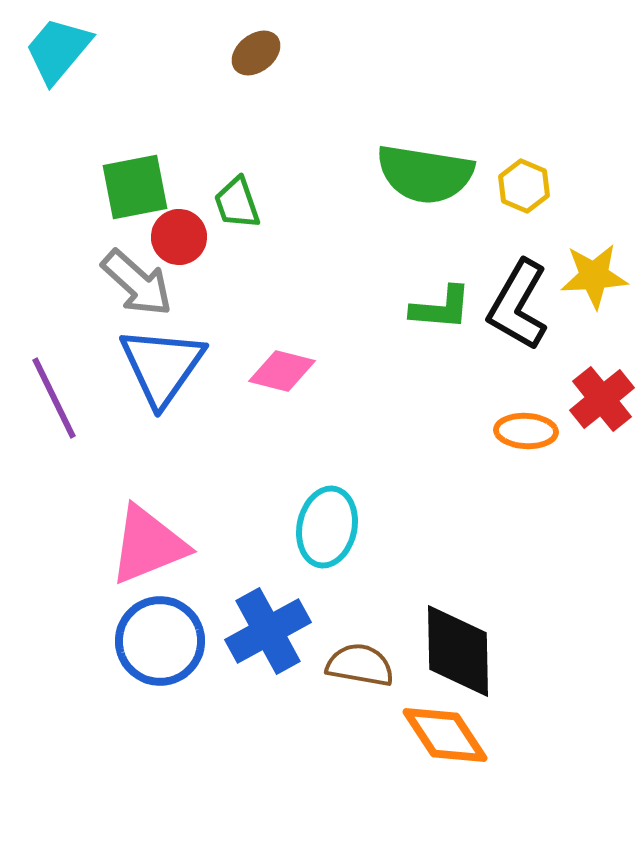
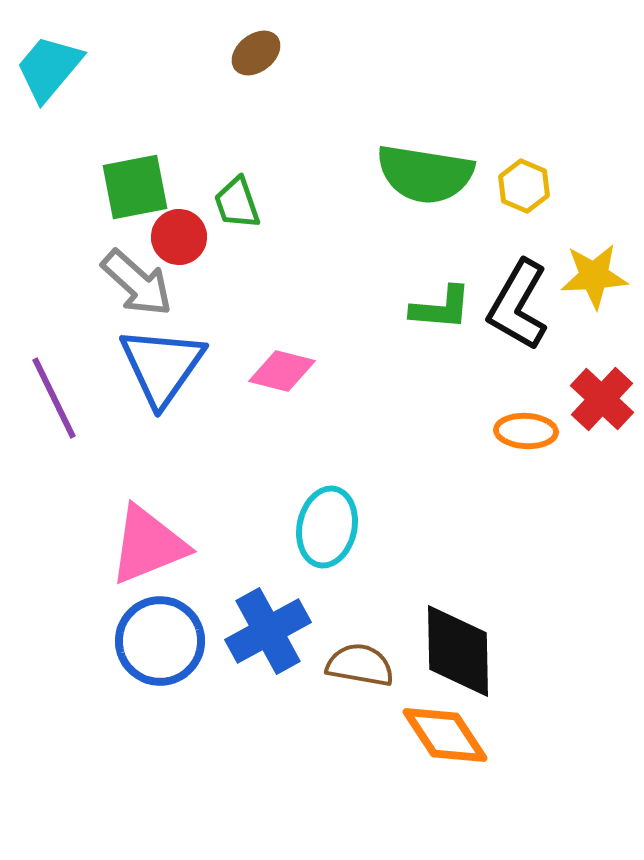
cyan trapezoid: moved 9 px left, 18 px down
red cross: rotated 8 degrees counterclockwise
